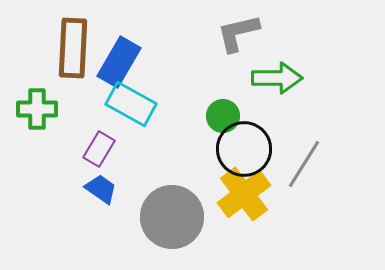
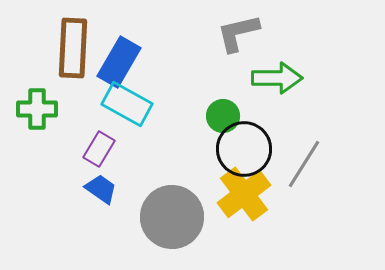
cyan rectangle: moved 4 px left
